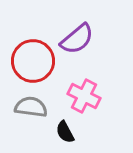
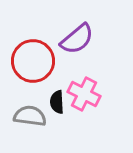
pink cross: moved 2 px up
gray semicircle: moved 1 px left, 9 px down
black semicircle: moved 8 px left, 30 px up; rotated 25 degrees clockwise
